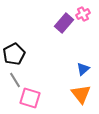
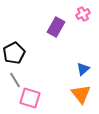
purple rectangle: moved 8 px left, 4 px down; rotated 12 degrees counterclockwise
black pentagon: moved 1 px up
